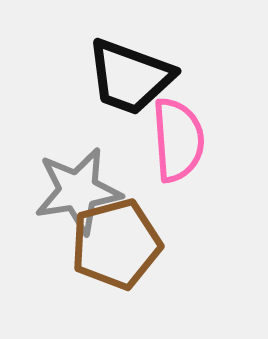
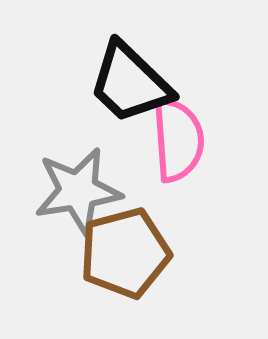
black trapezoid: moved 6 px down; rotated 24 degrees clockwise
brown pentagon: moved 9 px right, 9 px down
